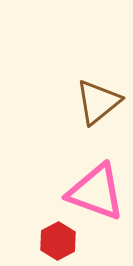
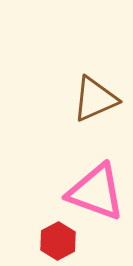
brown triangle: moved 3 px left, 3 px up; rotated 15 degrees clockwise
